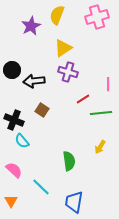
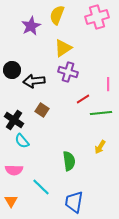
black cross: rotated 12 degrees clockwise
pink semicircle: rotated 138 degrees clockwise
